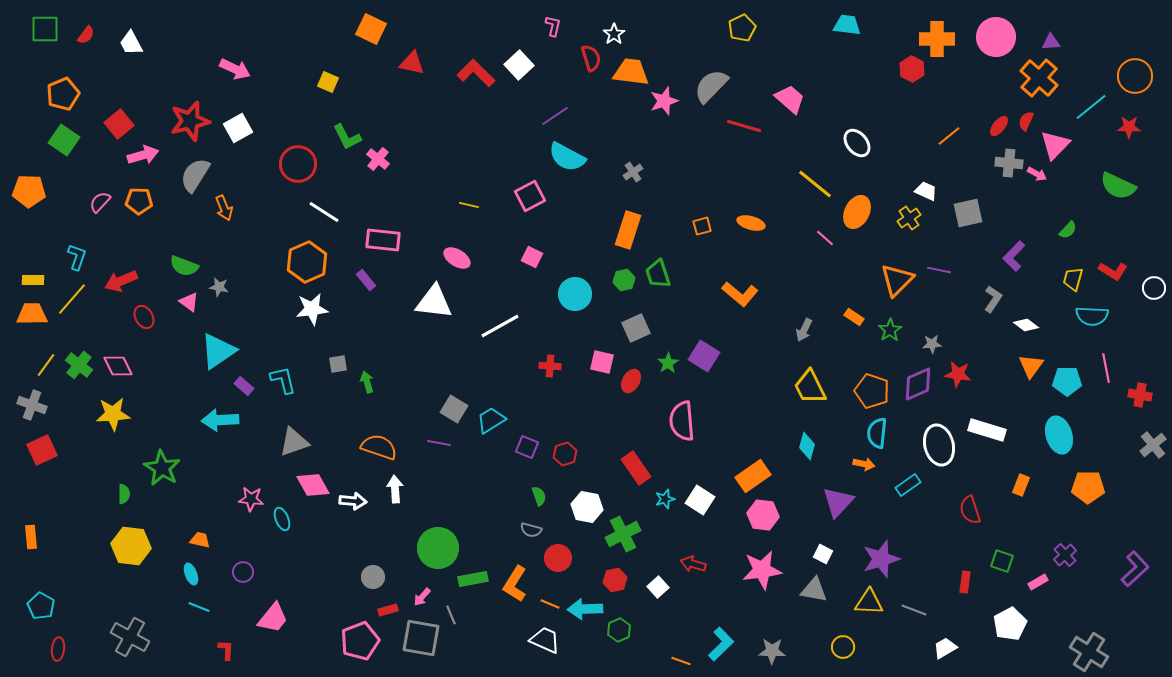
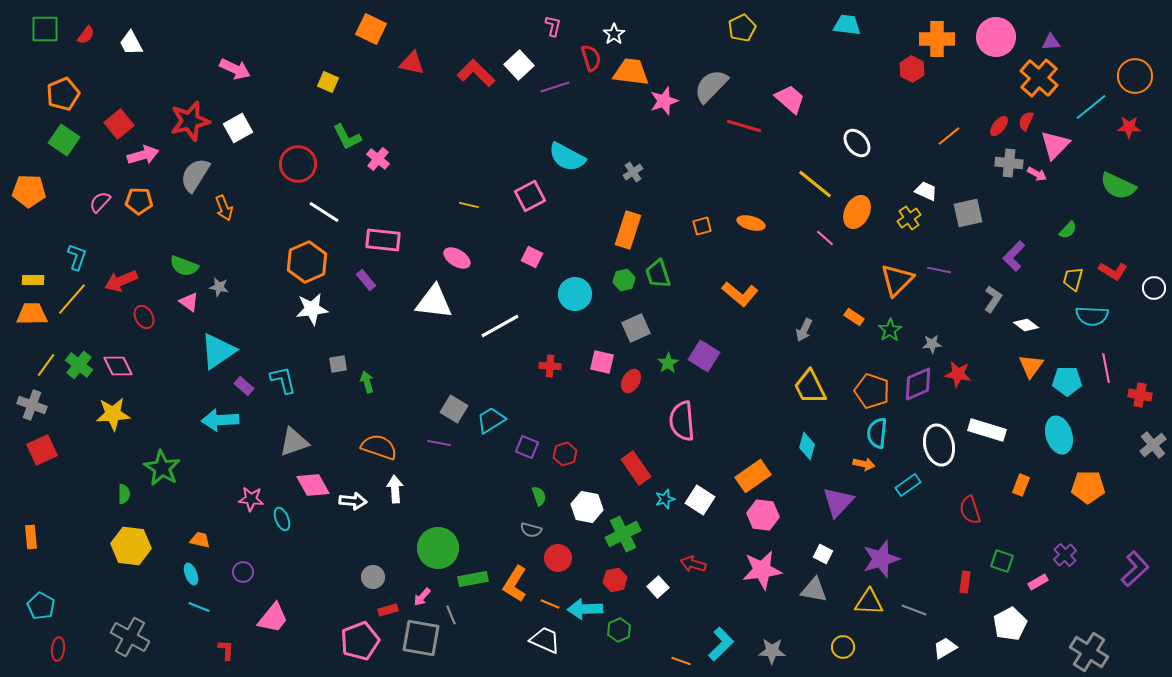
purple line at (555, 116): moved 29 px up; rotated 16 degrees clockwise
